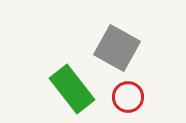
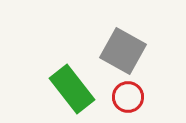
gray square: moved 6 px right, 3 px down
